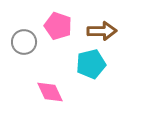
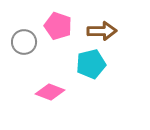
pink diamond: rotated 44 degrees counterclockwise
